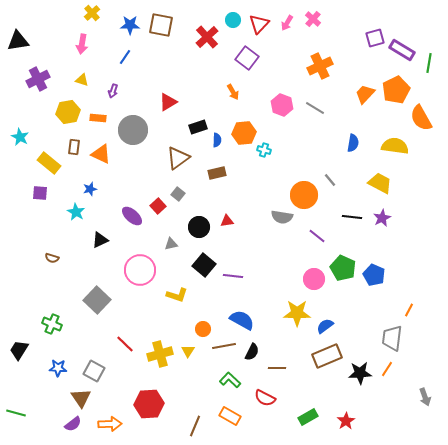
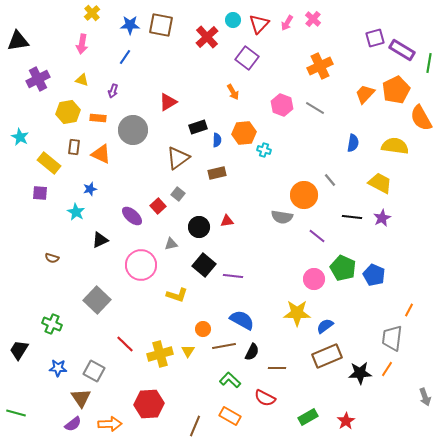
pink circle at (140, 270): moved 1 px right, 5 px up
